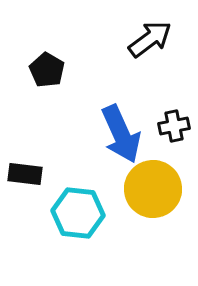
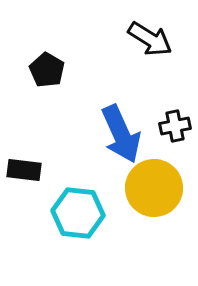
black arrow: rotated 69 degrees clockwise
black cross: moved 1 px right
black rectangle: moved 1 px left, 4 px up
yellow circle: moved 1 px right, 1 px up
